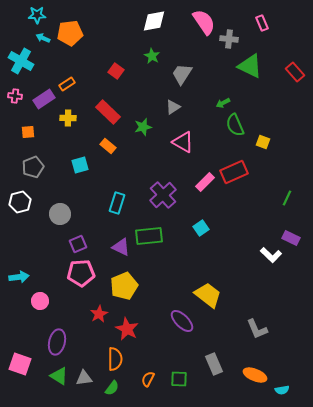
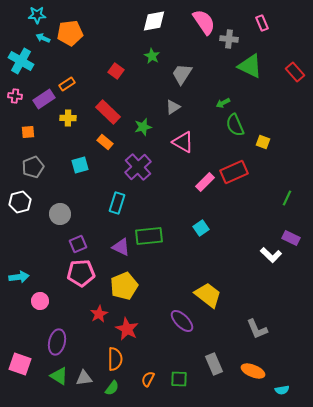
orange rectangle at (108, 146): moved 3 px left, 4 px up
purple cross at (163, 195): moved 25 px left, 28 px up
orange ellipse at (255, 375): moved 2 px left, 4 px up
